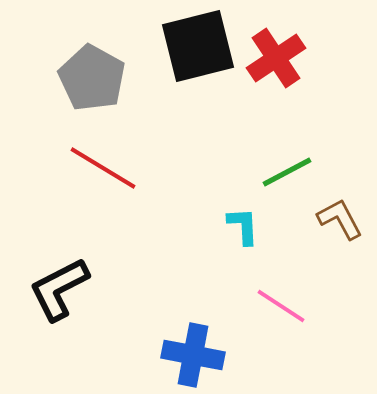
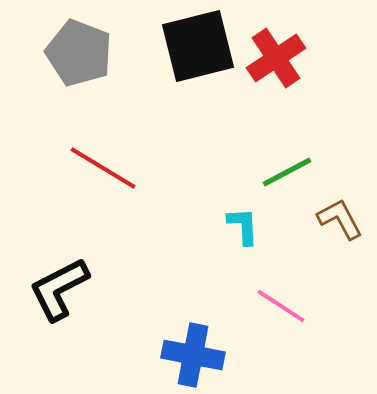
gray pentagon: moved 13 px left, 25 px up; rotated 8 degrees counterclockwise
